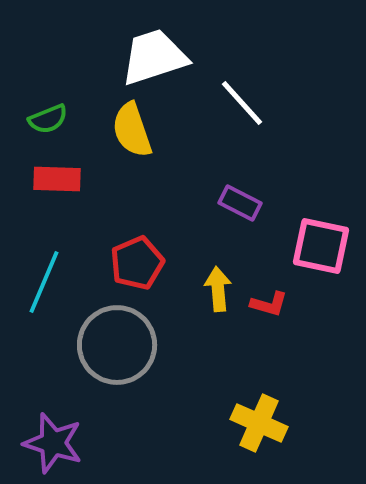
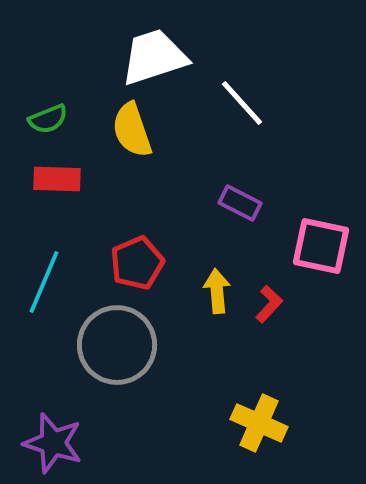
yellow arrow: moved 1 px left, 2 px down
red L-shape: rotated 63 degrees counterclockwise
